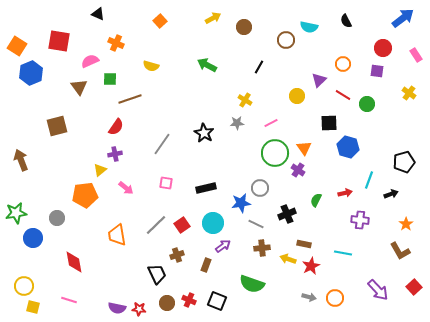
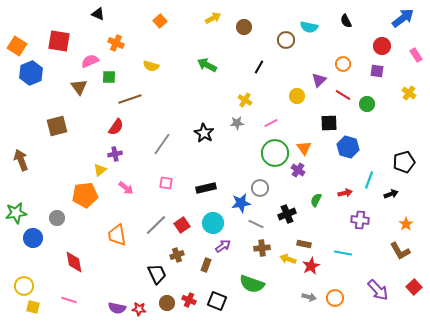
red circle at (383, 48): moved 1 px left, 2 px up
green square at (110, 79): moved 1 px left, 2 px up
